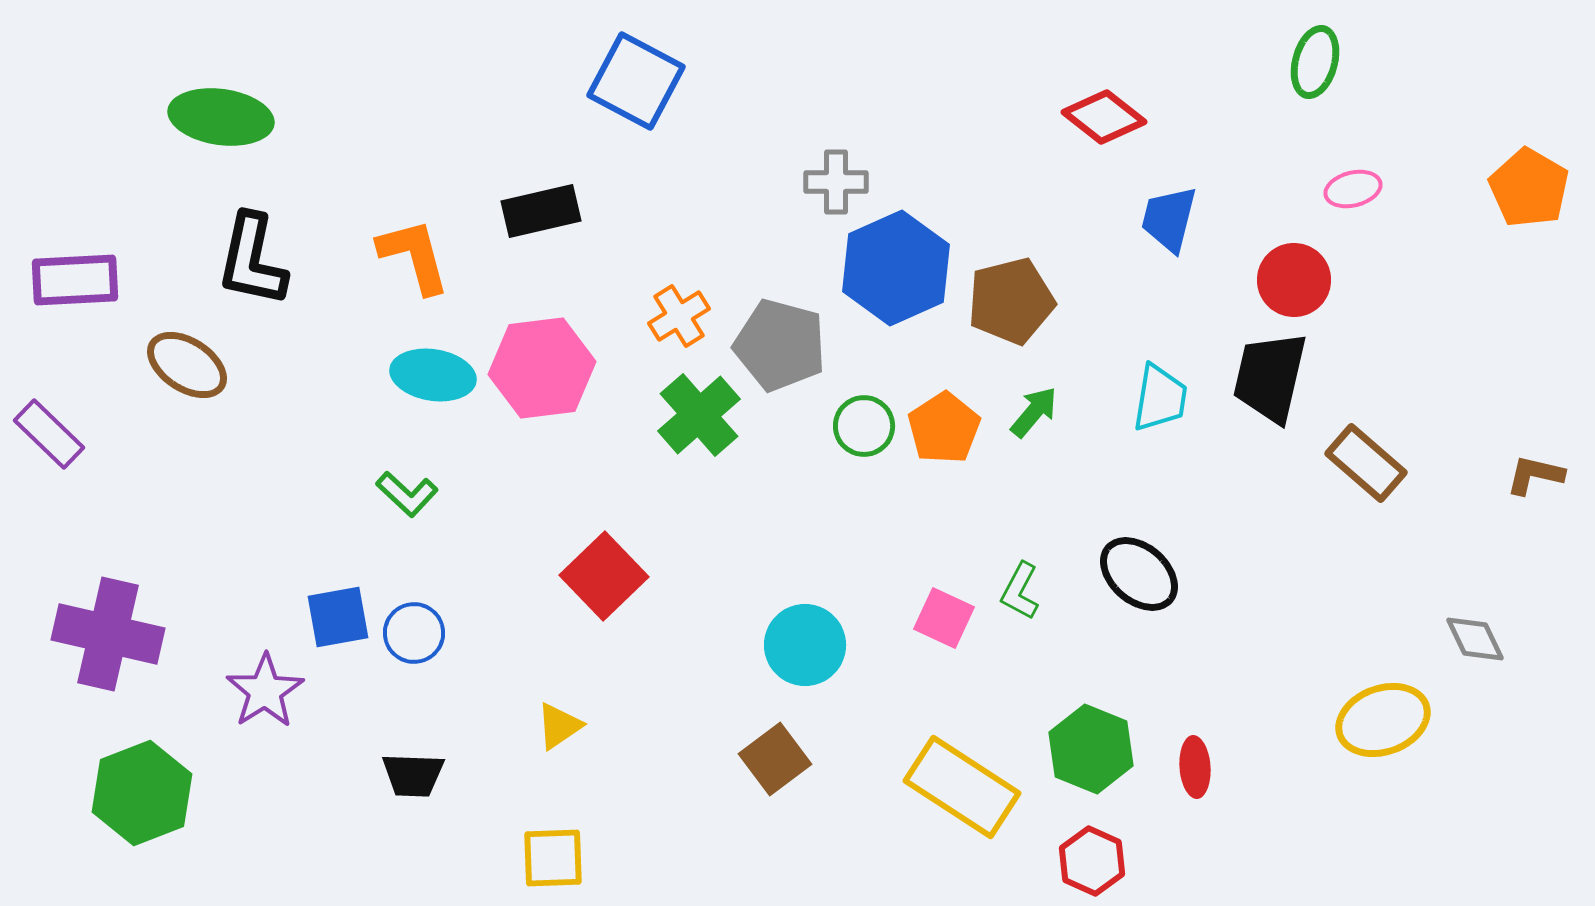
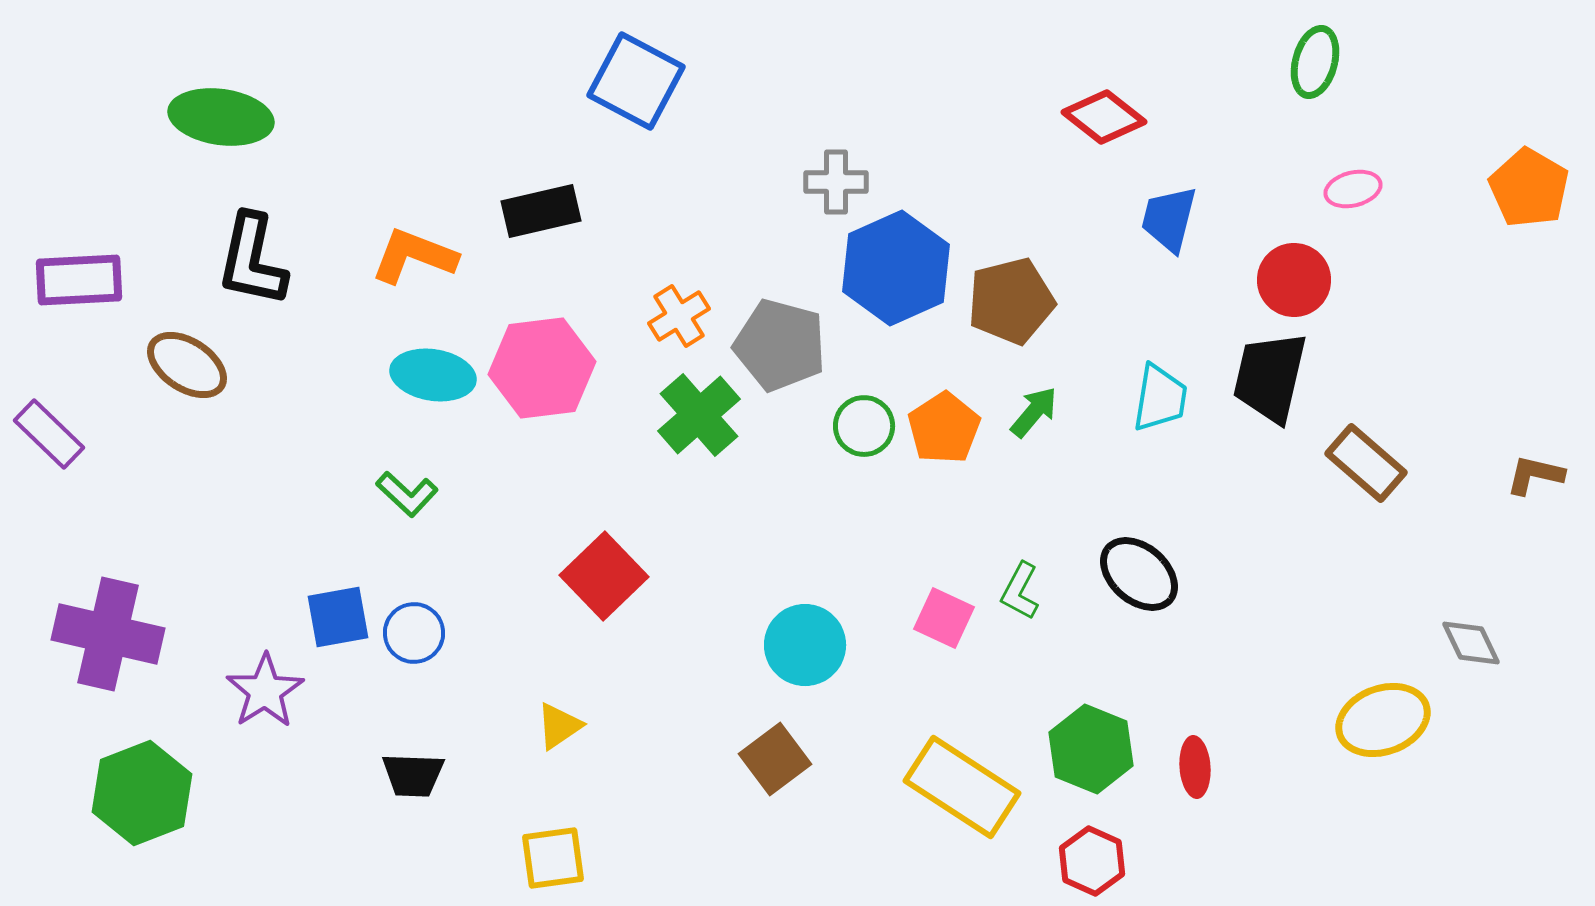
orange L-shape at (414, 256): rotated 54 degrees counterclockwise
purple rectangle at (75, 280): moved 4 px right
gray diamond at (1475, 639): moved 4 px left, 4 px down
yellow square at (553, 858): rotated 6 degrees counterclockwise
